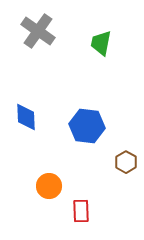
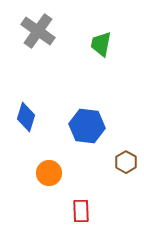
green trapezoid: moved 1 px down
blue diamond: rotated 20 degrees clockwise
orange circle: moved 13 px up
